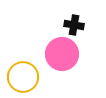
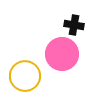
yellow circle: moved 2 px right, 1 px up
